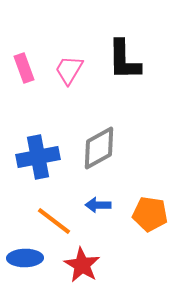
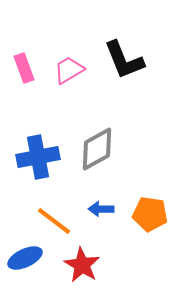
black L-shape: rotated 21 degrees counterclockwise
pink trapezoid: rotated 28 degrees clockwise
gray diamond: moved 2 px left, 1 px down
blue arrow: moved 3 px right, 4 px down
blue ellipse: rotated 24 degrees counterclockwise
